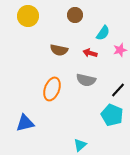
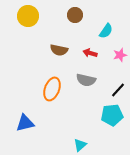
cyan semicircle: moved 3 px right, 2 px up
pink star: moved 5 px down
cyan pentagon: rotated 30 degrees counterclockwise
